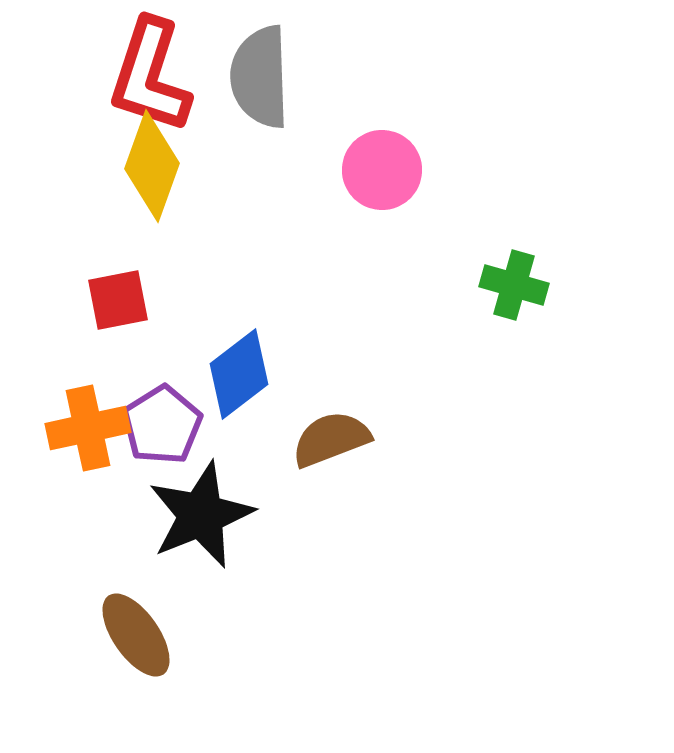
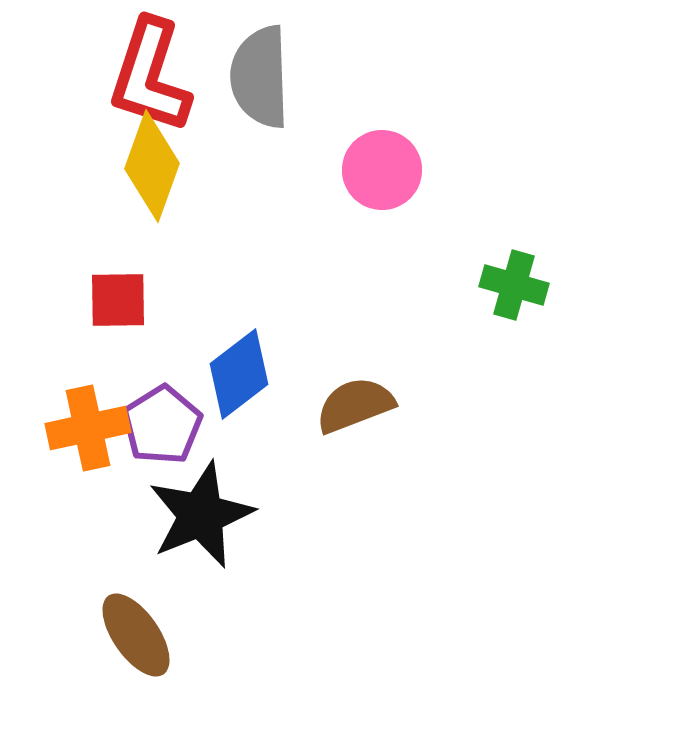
red square: rotated 10 degrees clockwise
brown semicircle: moved 24 px right, 34 px up
